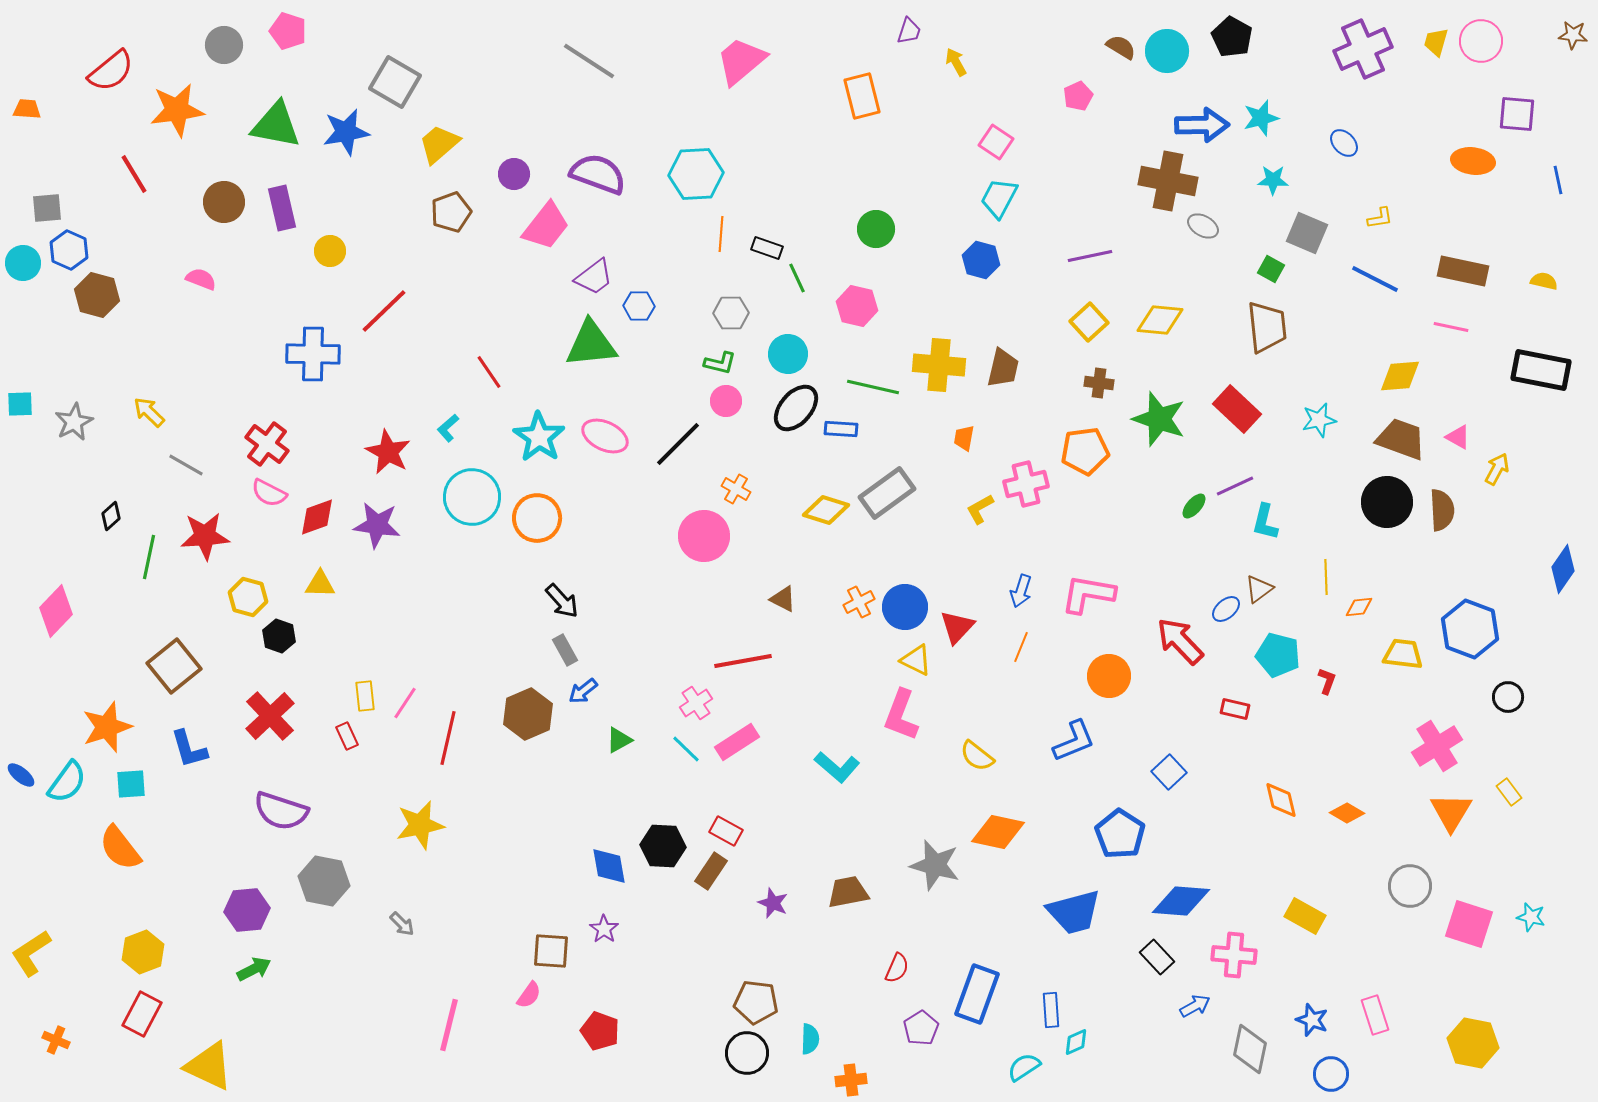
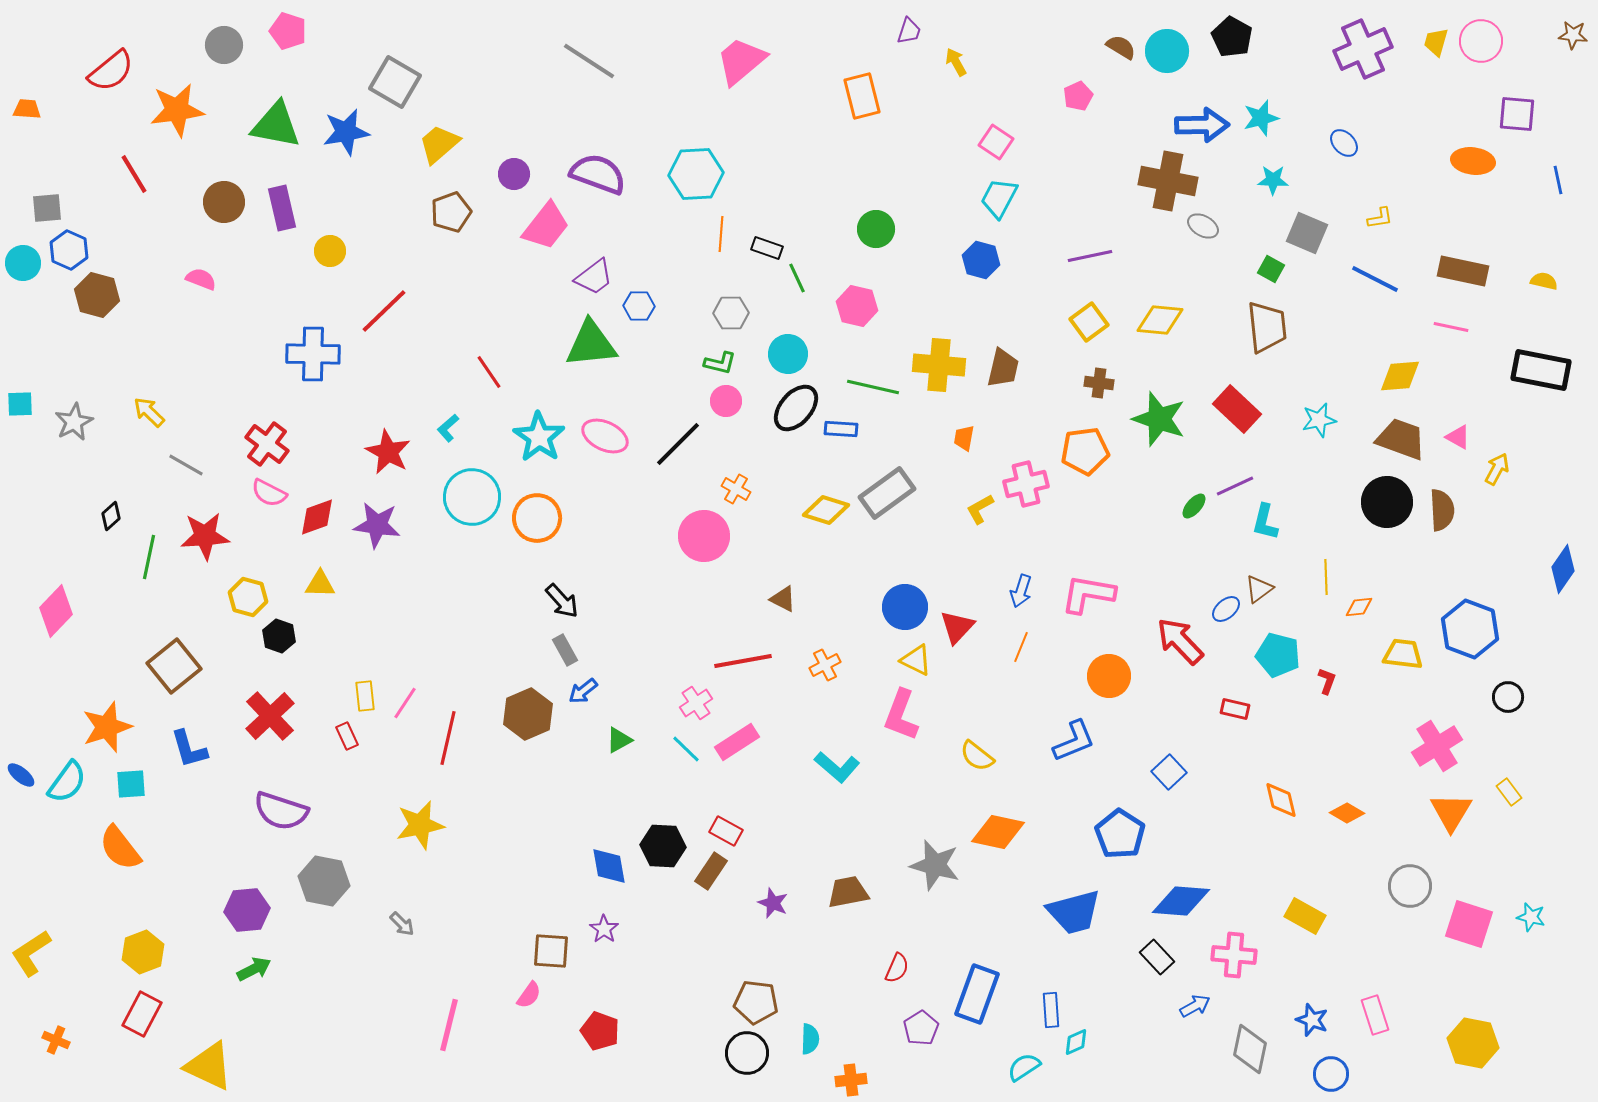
yellow square at (1089, 322): rotated 6 degrees clockwise
orange cross at (859, 602): moved 34 px left, 63 px down
